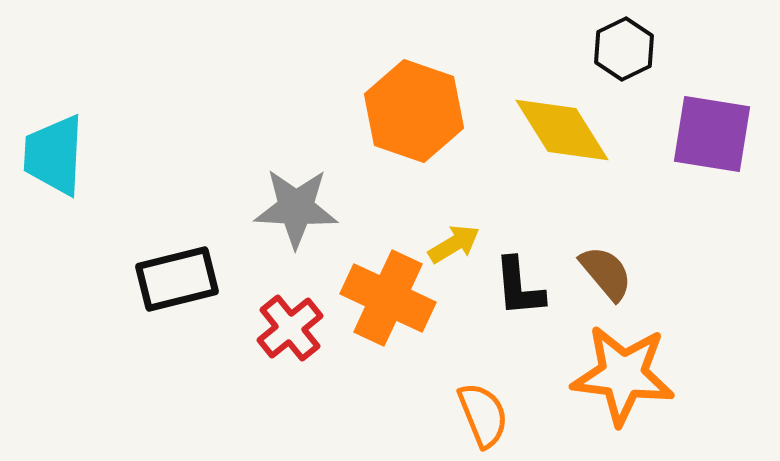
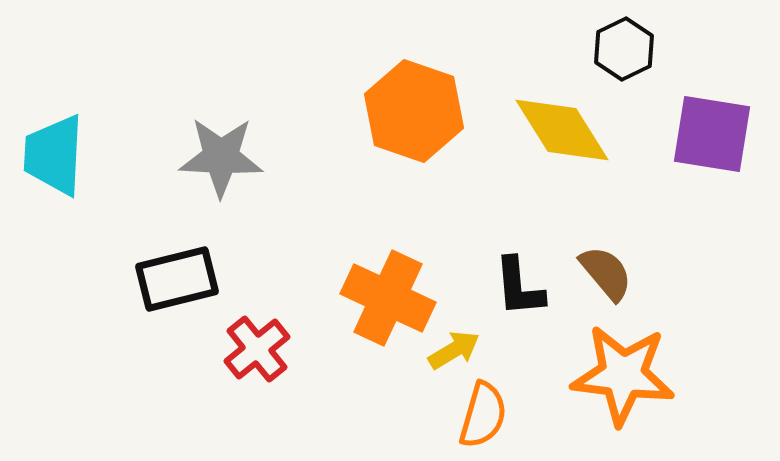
gray star: moved 75 px left, 51 px up
yellow arrow: moved 106 px down
red cross: moved 33 px left, 21 px down
orange semicircle: rotated 38 degrees clockwise
